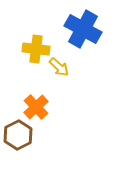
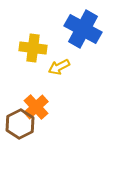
yellow cross: moved 3 px left, 1 px up
yellow arrow: rotated 110 degrees clockwise
brown hexagon: moved 2 px right, 11 px up
